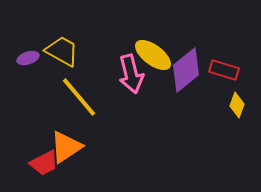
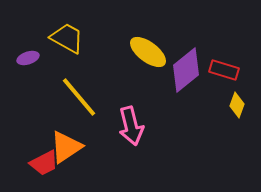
yellow trapezoid: moved 5 px right, 13 px up
yellow ellipse: moved 5 px left, 3 px up
pink arrow: moved 52 px down
